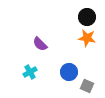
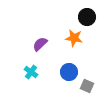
orange star: moved 13 px left
purple semicircle: rotated 91 degrees clockwise
cyan cross: moved 1 px right; rotated 24 degrees counterclockwise
